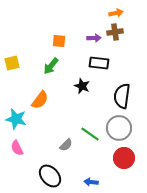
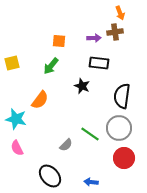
orange arrow: moved 4 px right; rotated 80 degrees clockwise
